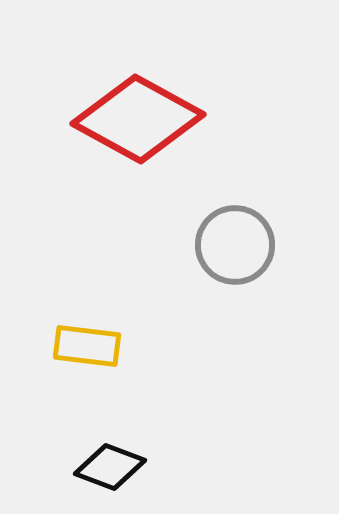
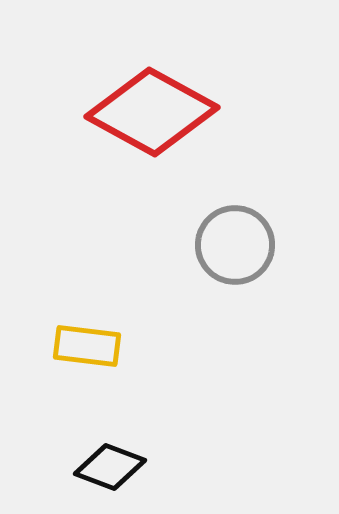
red diamond: moved 14 px right, 7 px up
